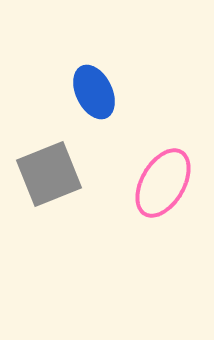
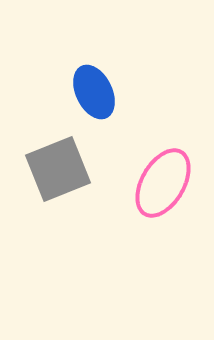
gray square: moved 9 px right, 5 px up
